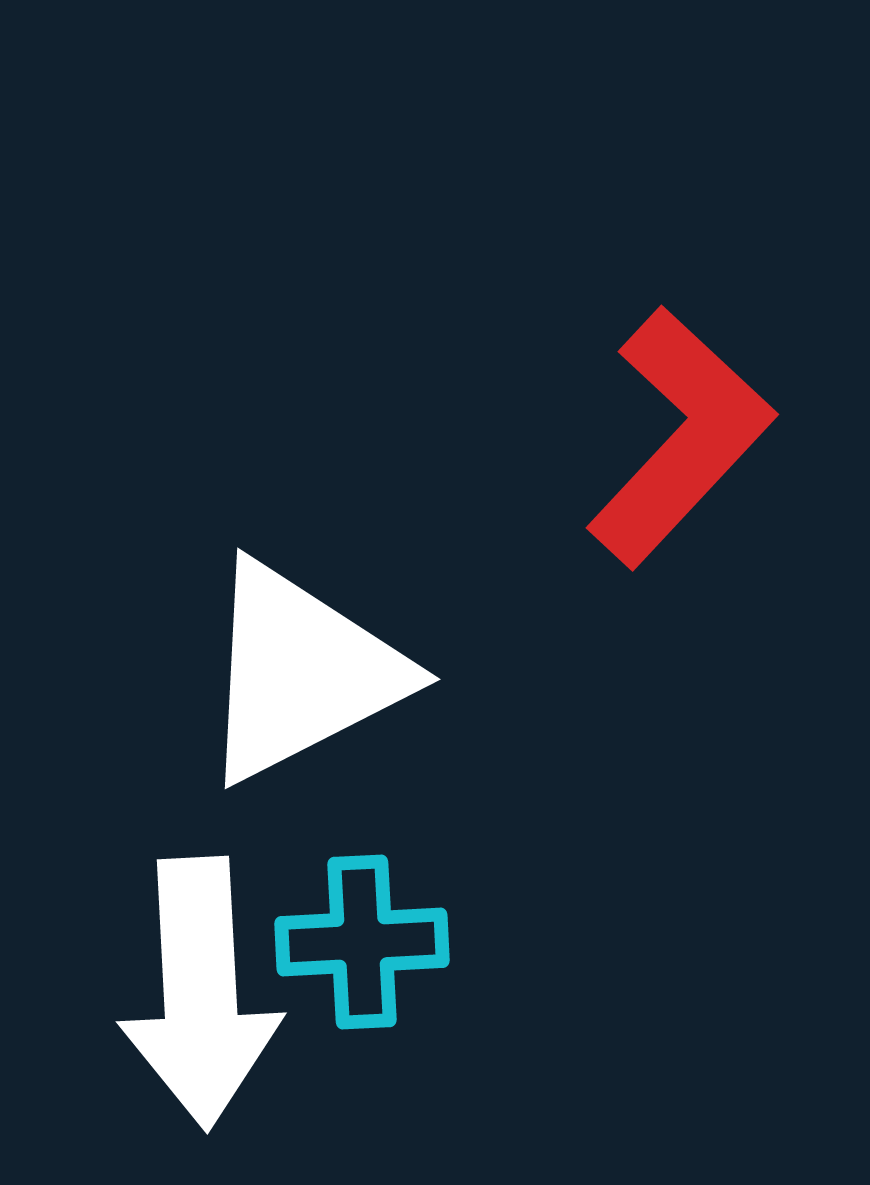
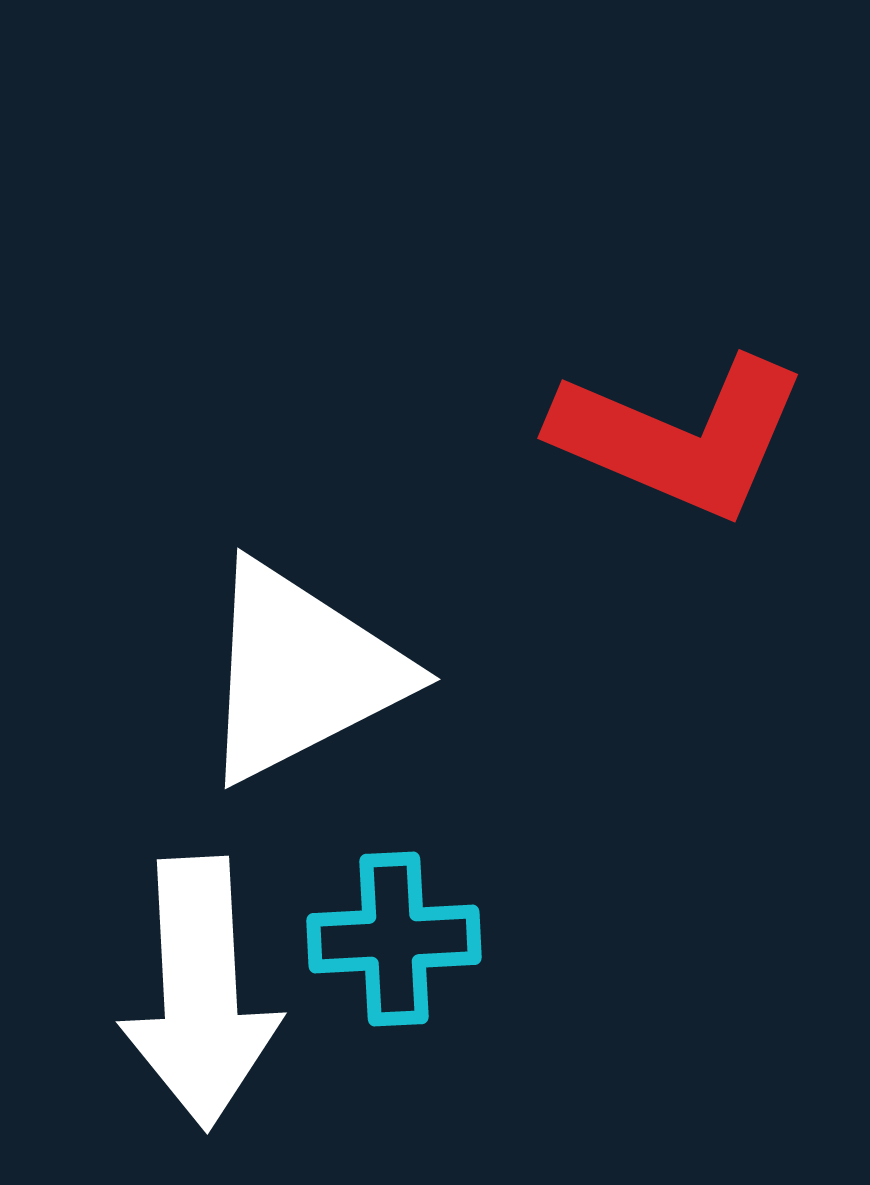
red L-shape: rotated 70 degrees clockwise
cyan cross: moved 32 px right, 3 px up
